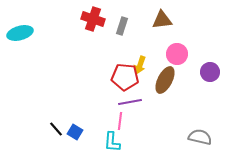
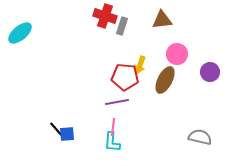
red cross: moved 12 px right, 3 px up
cyan ellipse: rotated 25 degrees counterclockwise
purple line: moved 13 px left
pink line: moved 7 px left, 6 px down
blue square: moved 8 px left, 2 px down; rotated 35 degrees counterclockwise
